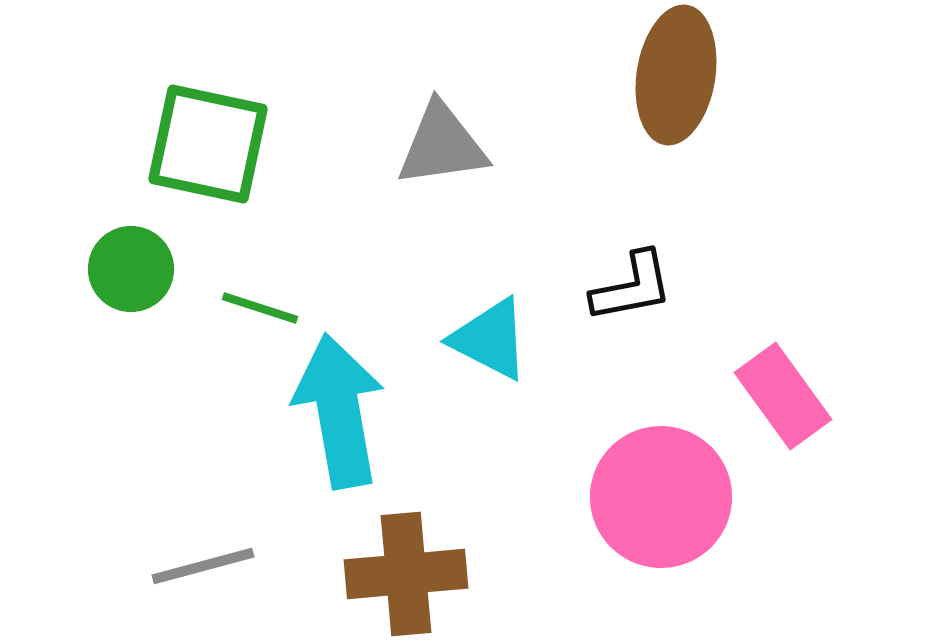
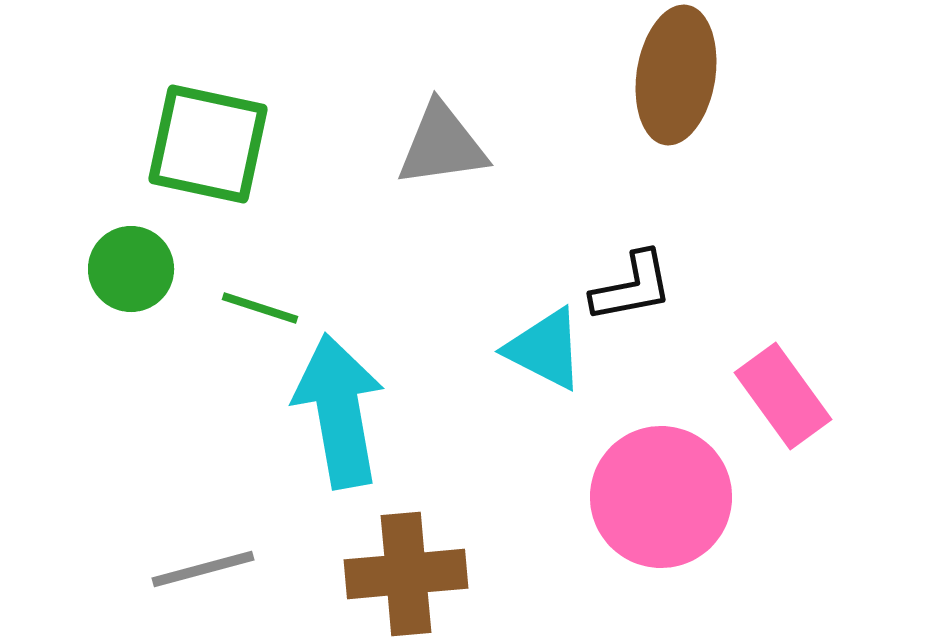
cyan triangle: moved 55 px right, 10 px down
gray line: moved 3 px down
